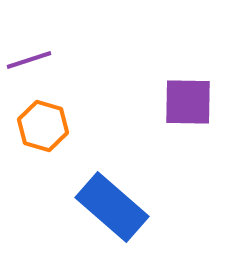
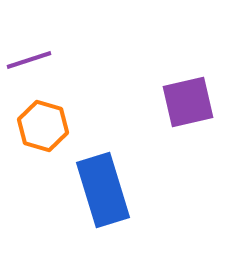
purple square: rotated 14 degrees counterclockwise
blue rectangle: moved 9 px left, 17 px up; rotated 32 degrees clockwise
